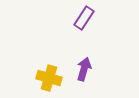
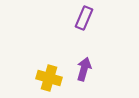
purple rectangle: rotated 10 degrees counterclockwise
